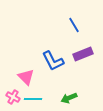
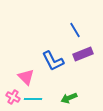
blue line: moved 1 px right, 5 px down
